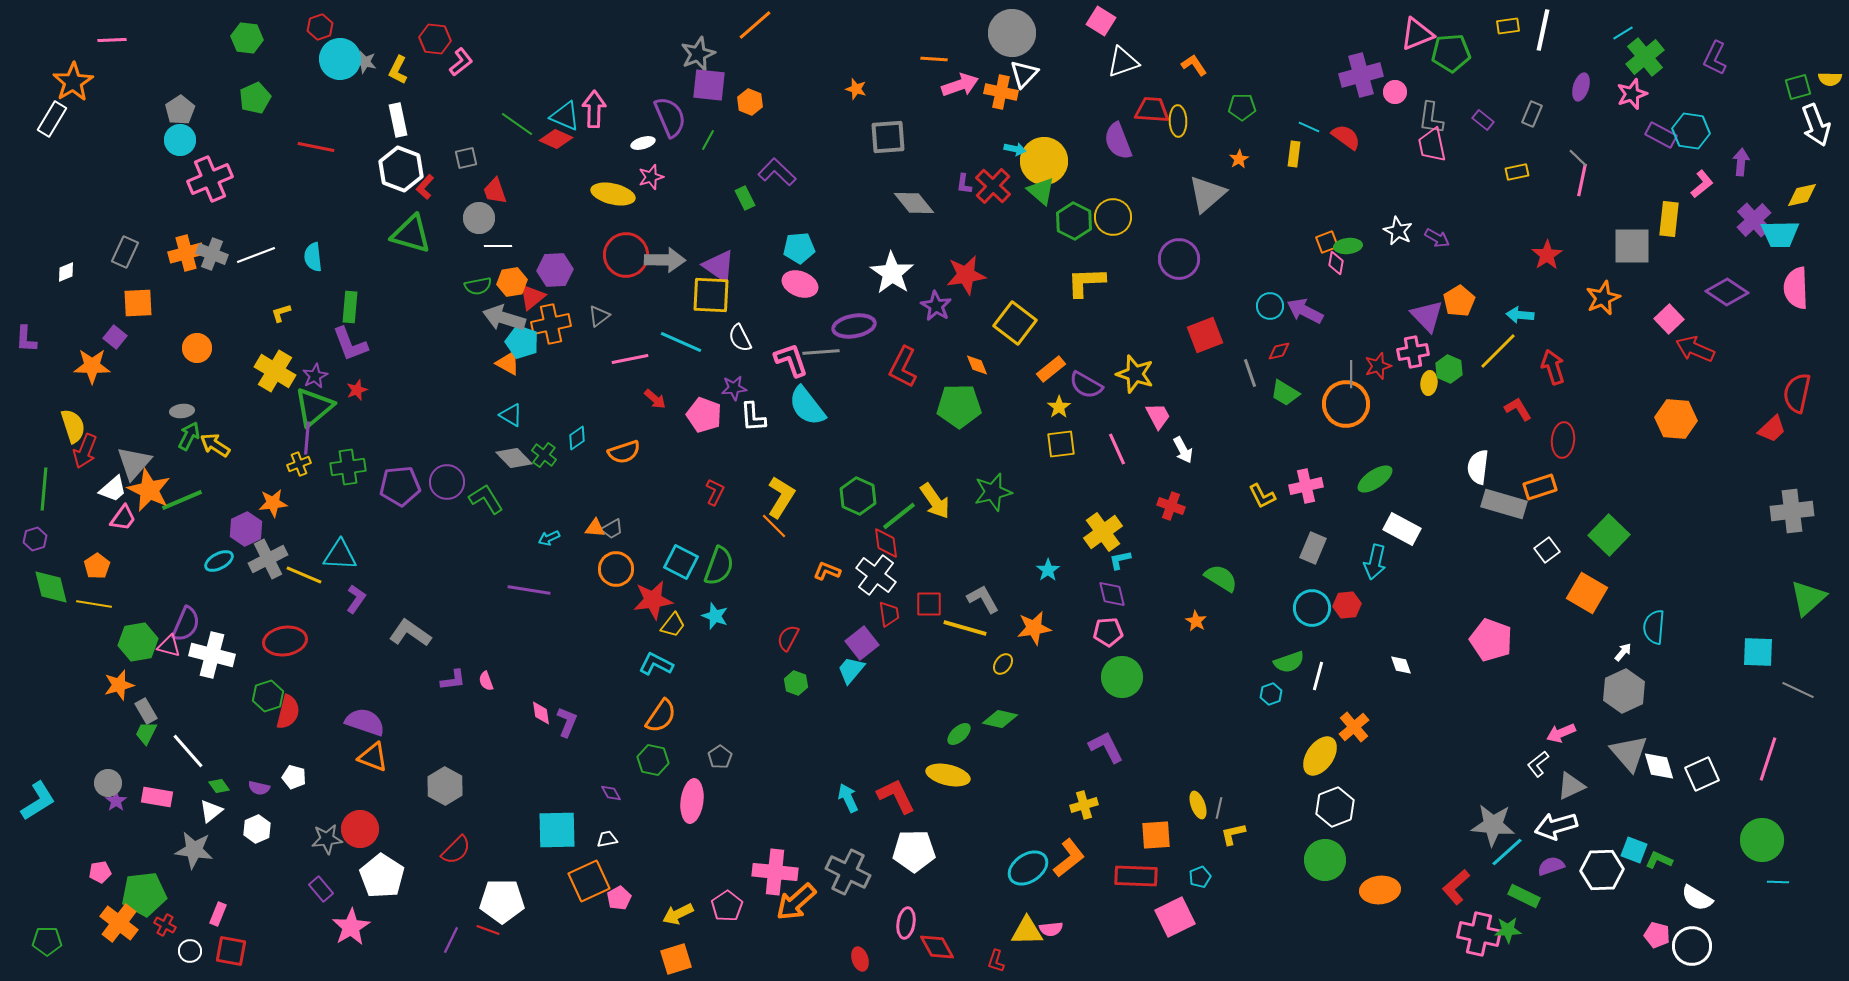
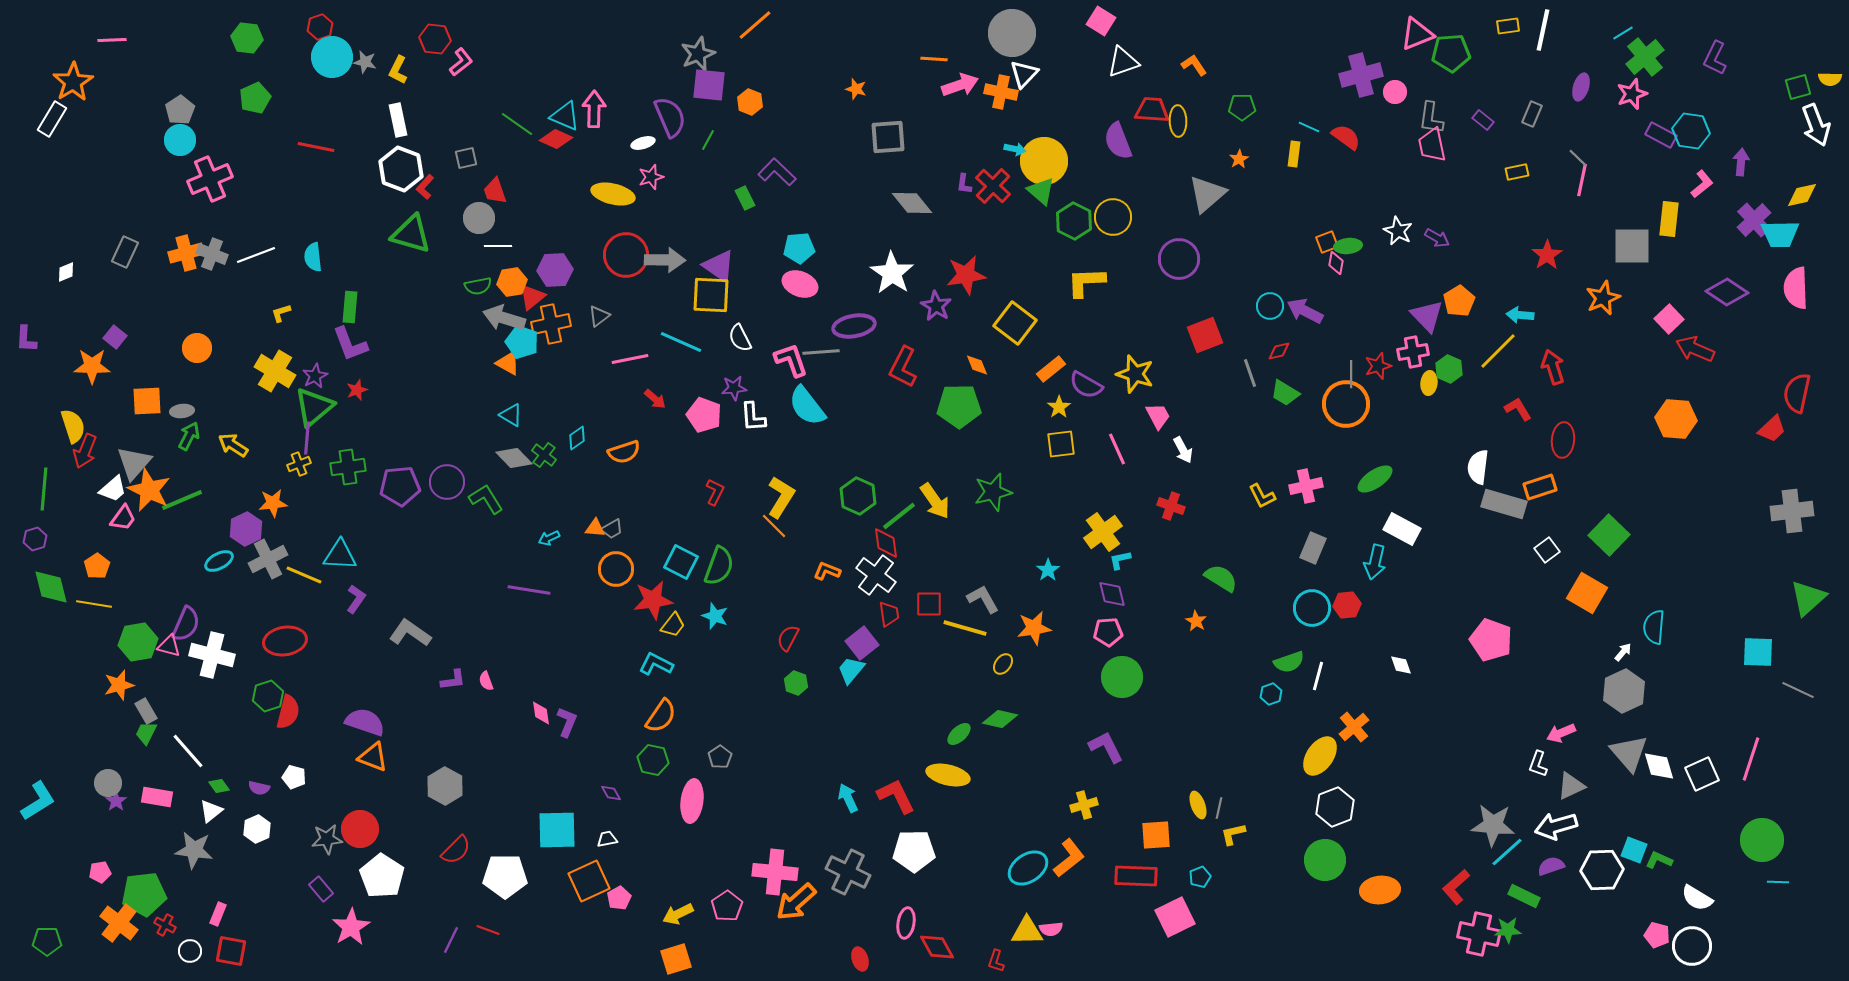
cyan circle at (340, 59): moved 8 px left, 2 px up
gray diamond at (914, 203): moved 2 px left
orange square at (138, 303): moved 9 px right, 98 px down
yellow arrow at (215, 445): moved 18 px right
pink line at (1768, 759): moved 17 px left
white L-shape at (1538, 764): rotated 32 degrees counterclockwise
white pentagon at (502, 901): moved 3 px right, 25 px up
